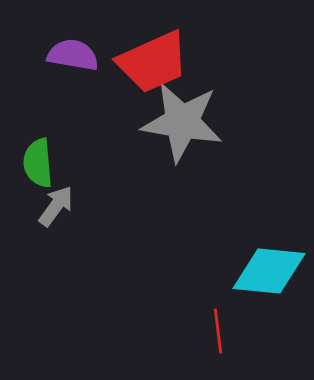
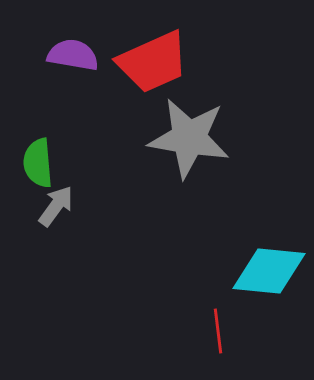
gray star: moved 7 px right, 16 px down
